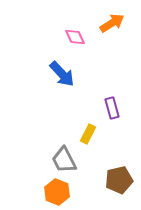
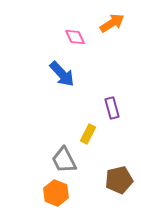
orange hexagon: moved 1 px left, 1 px down
